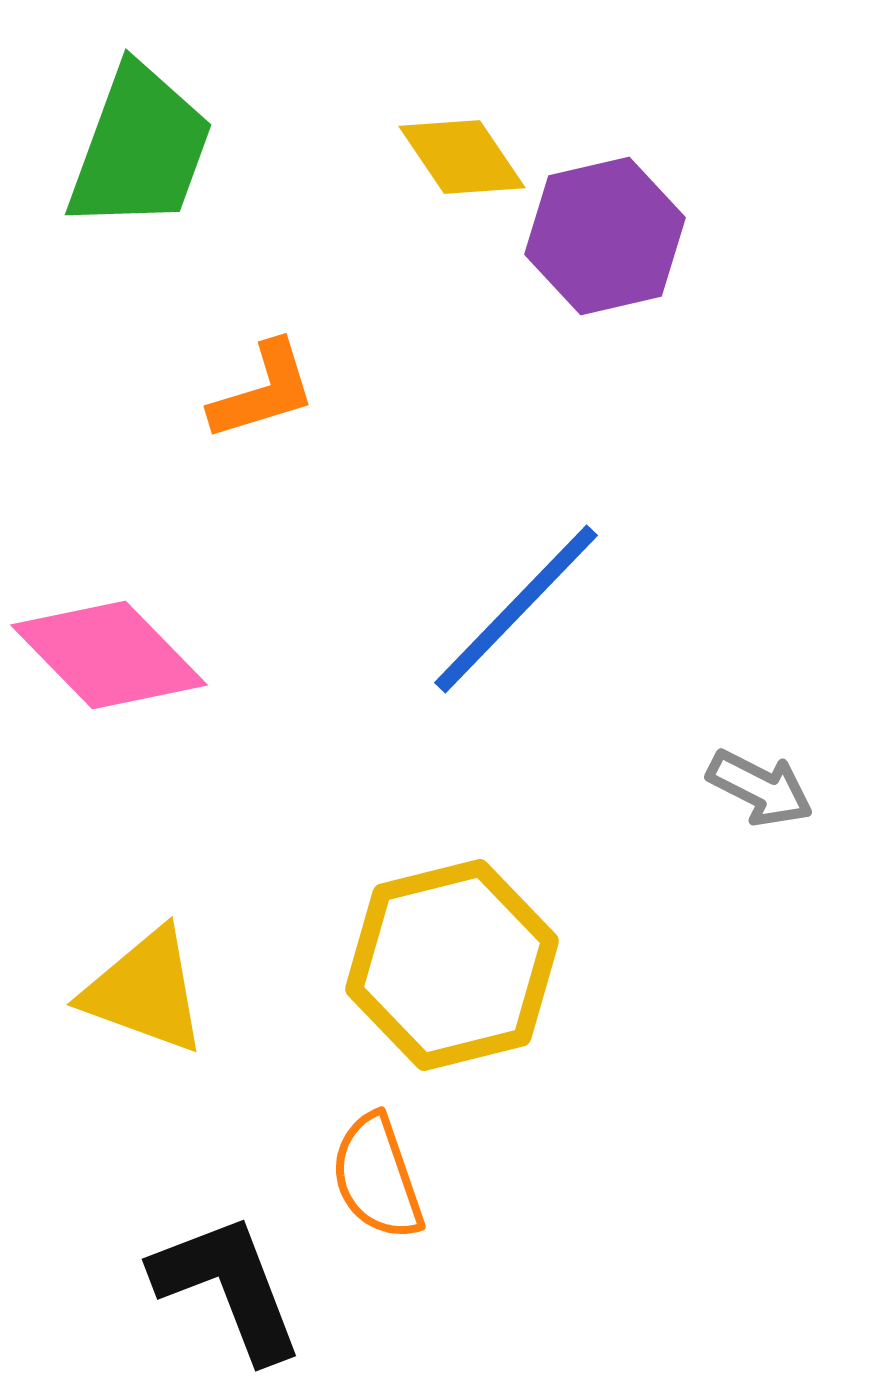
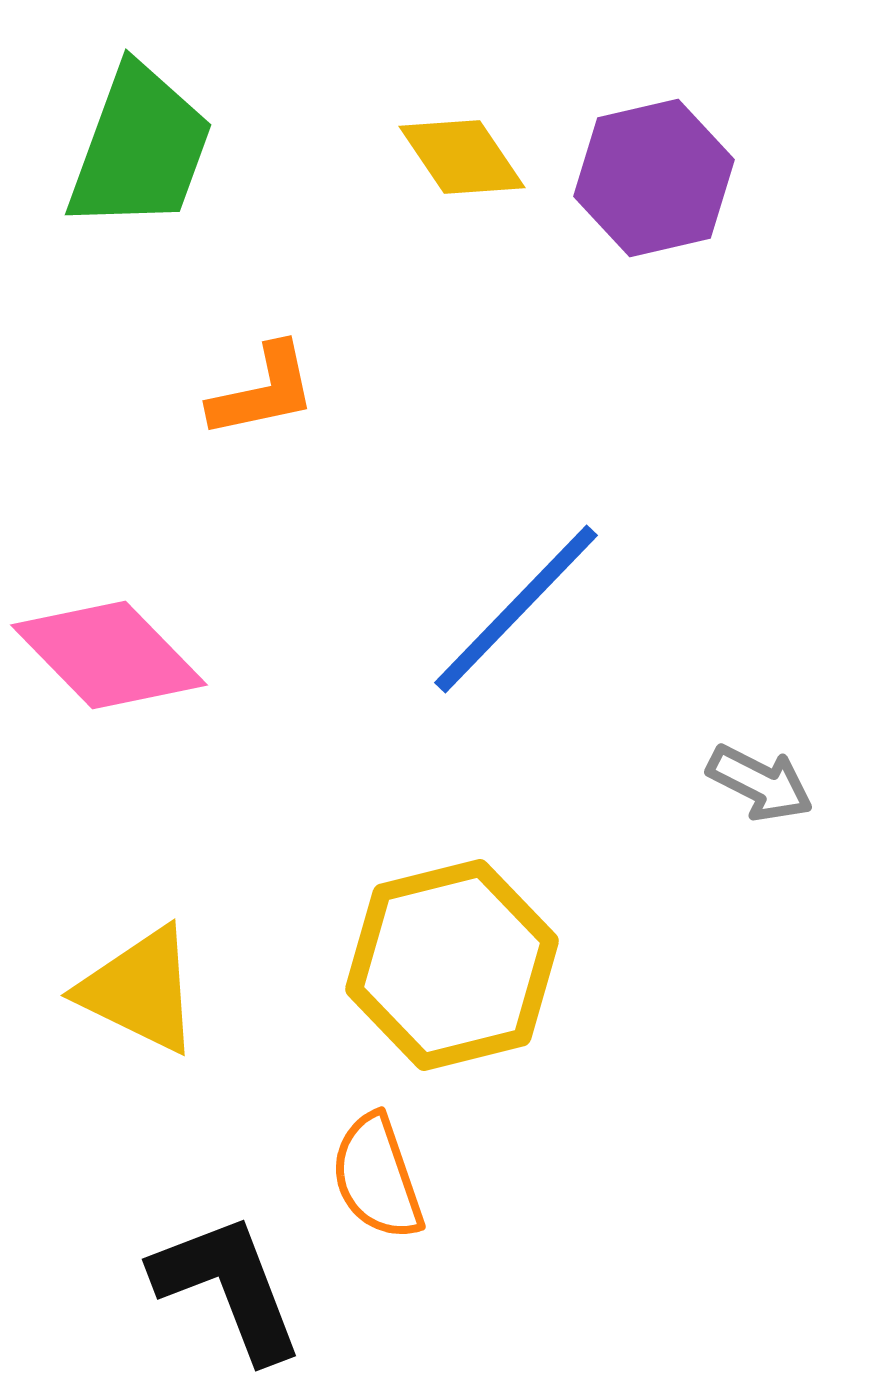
purple hexagon: moved 49 px right, 58 px up
orange L-shape: rotated 5 degrees clockwise
gray arrow: moved 5 px up
yellow triangle: moved 5 px left, 1 px up; rotated 6 degrees clockwise
